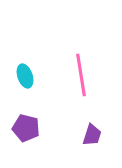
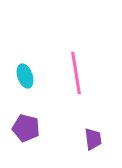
pink line: moved 5 px left, 2 px up
purple trapezoid: moved 1 px right, 4 px down; rotated 25 degrees counterclockwise
